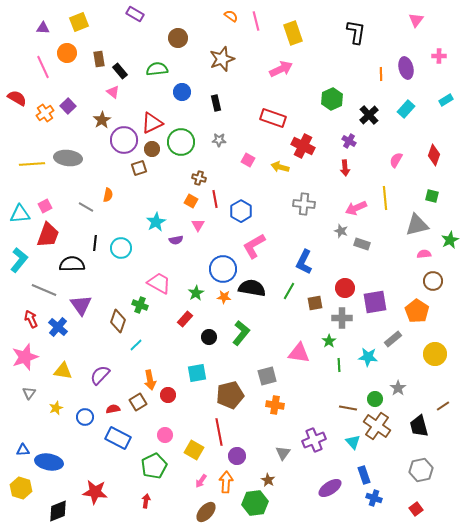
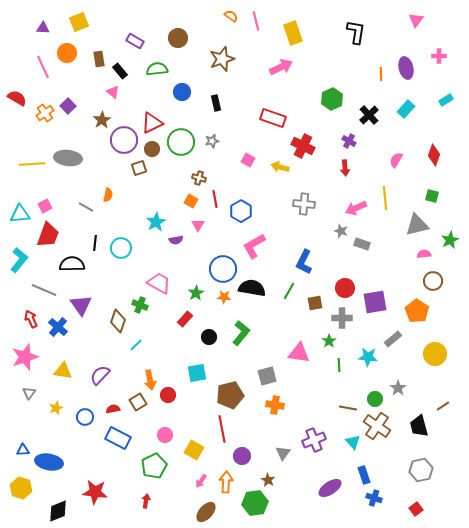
purple rectangle at (135, 14): moved 27 px down
pink arrow at (281, 69): moved 2 px up
gray star at (219, 140): moved 7 px left, 1 px down; rotated 16 degrees counterclockwise
red line at (219, 432): moved 3 px right, 3 px up
purple circle at (237, 456): moved 5 px right
